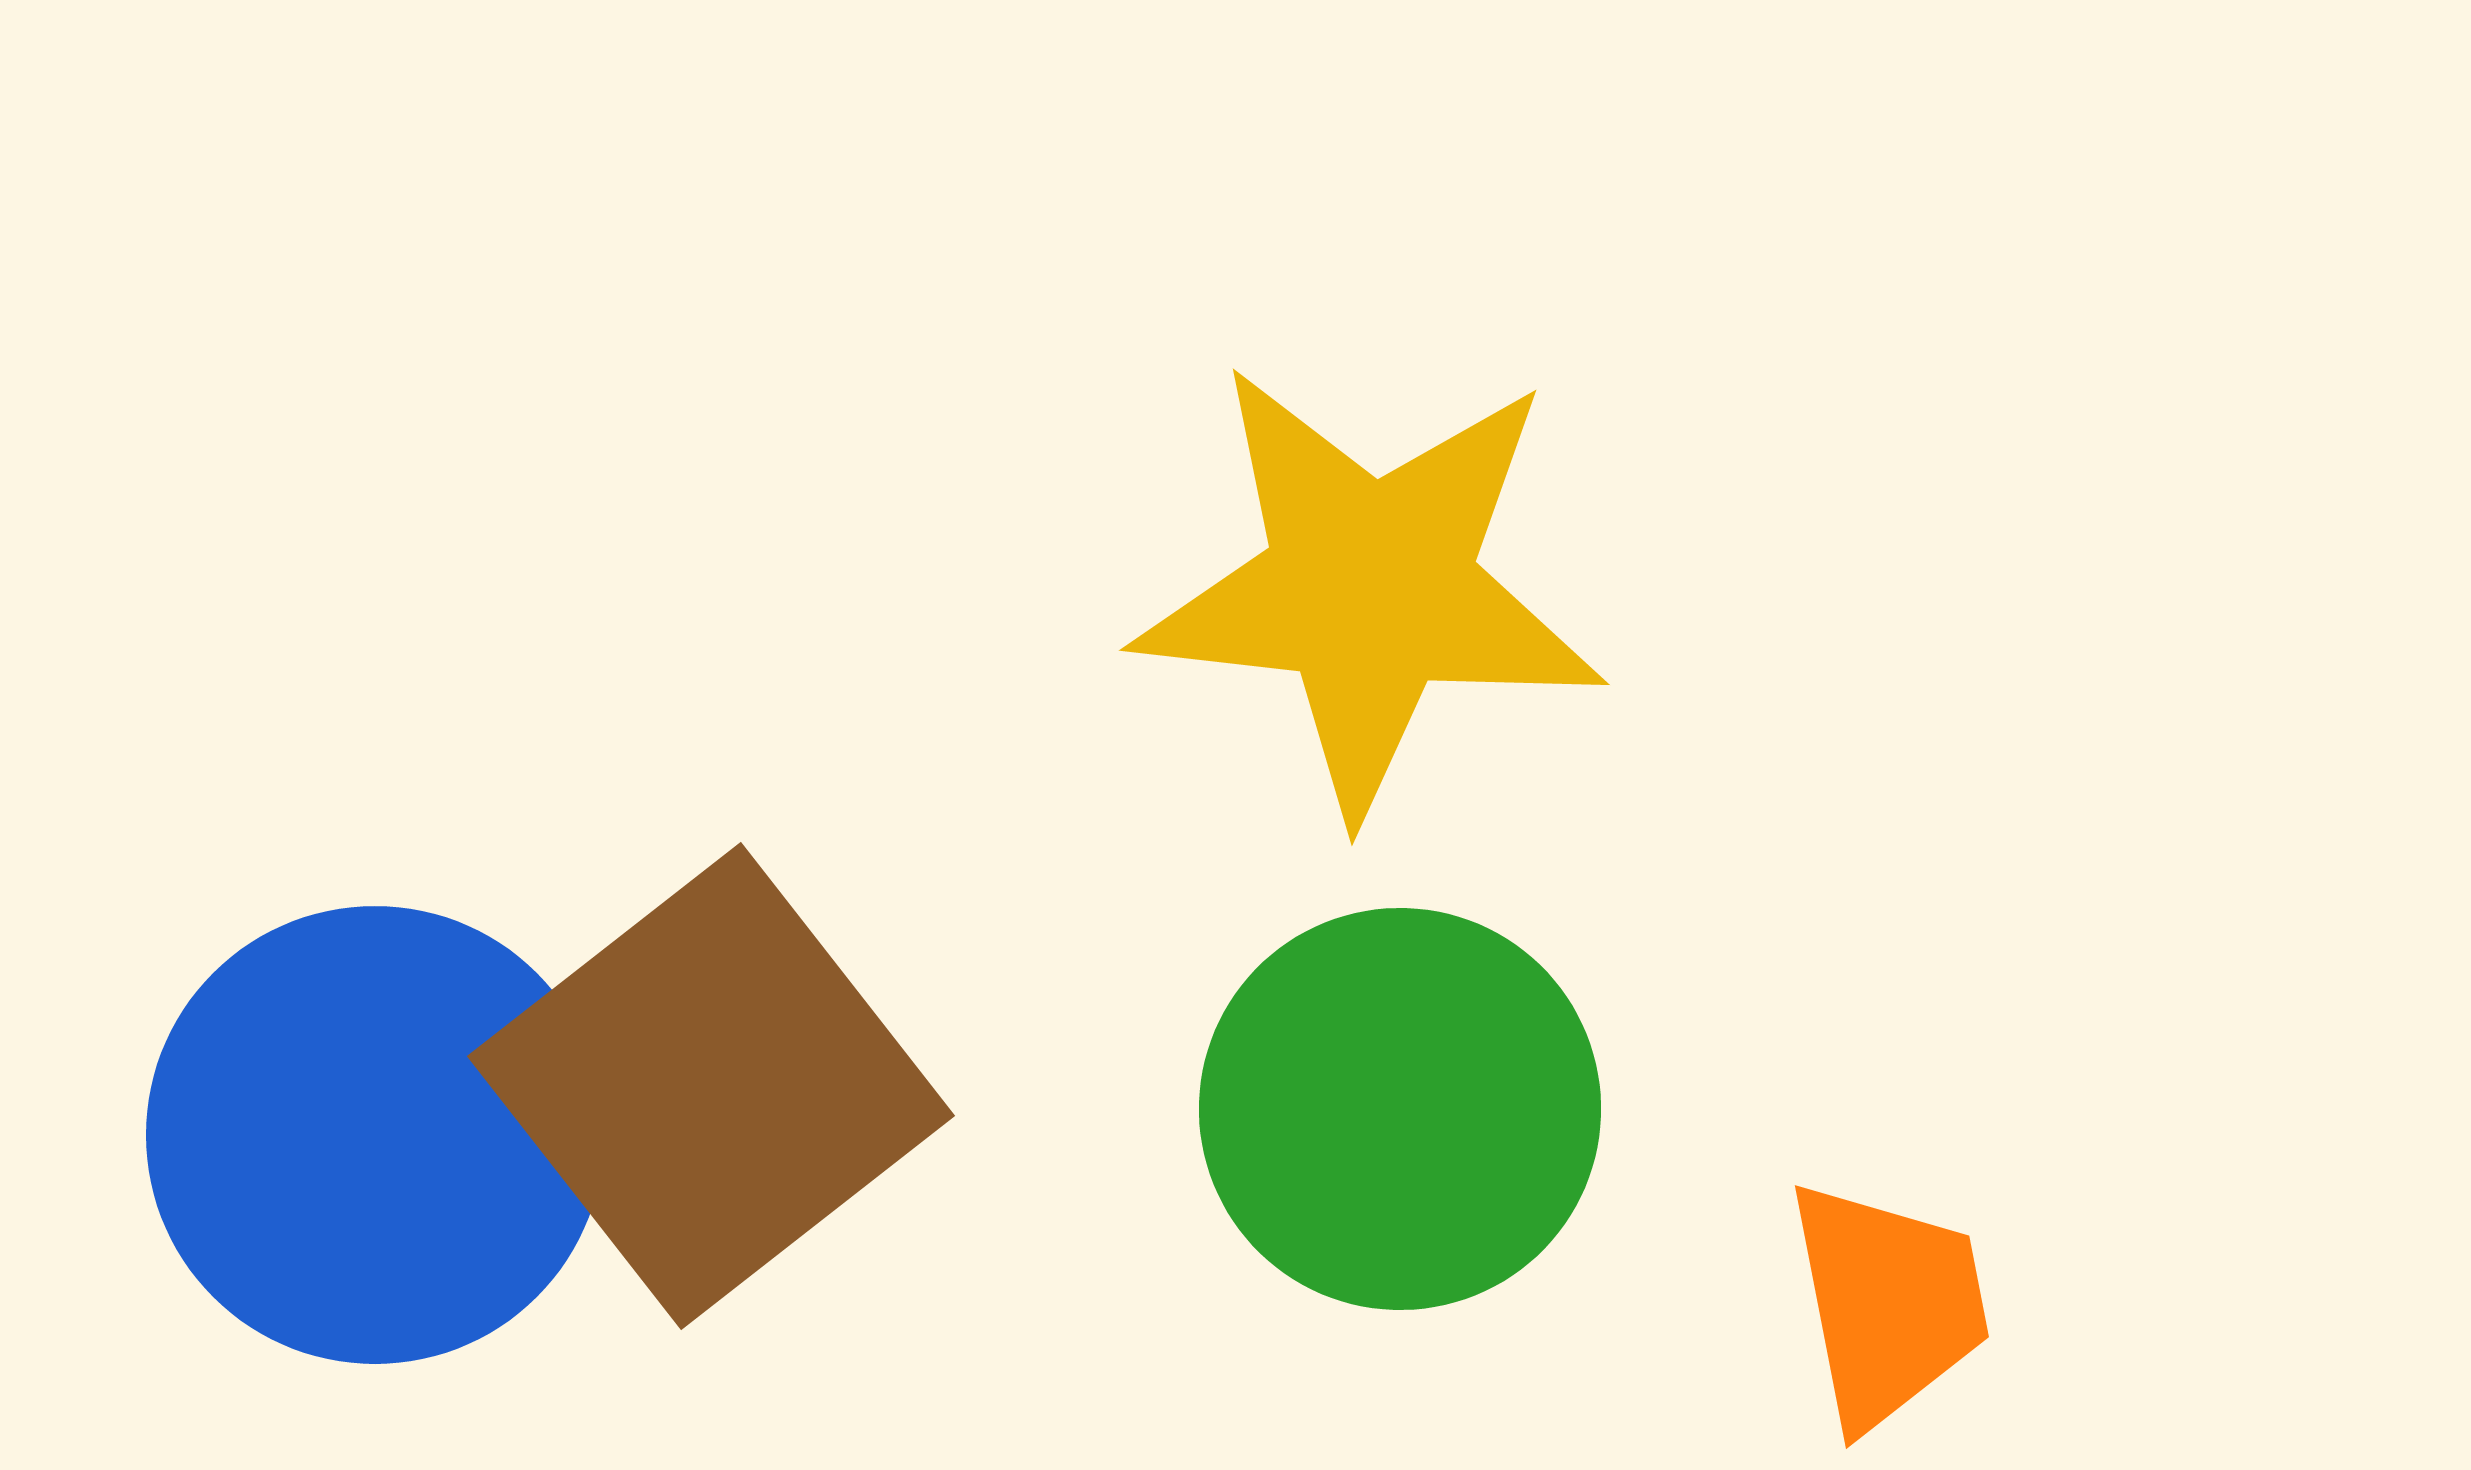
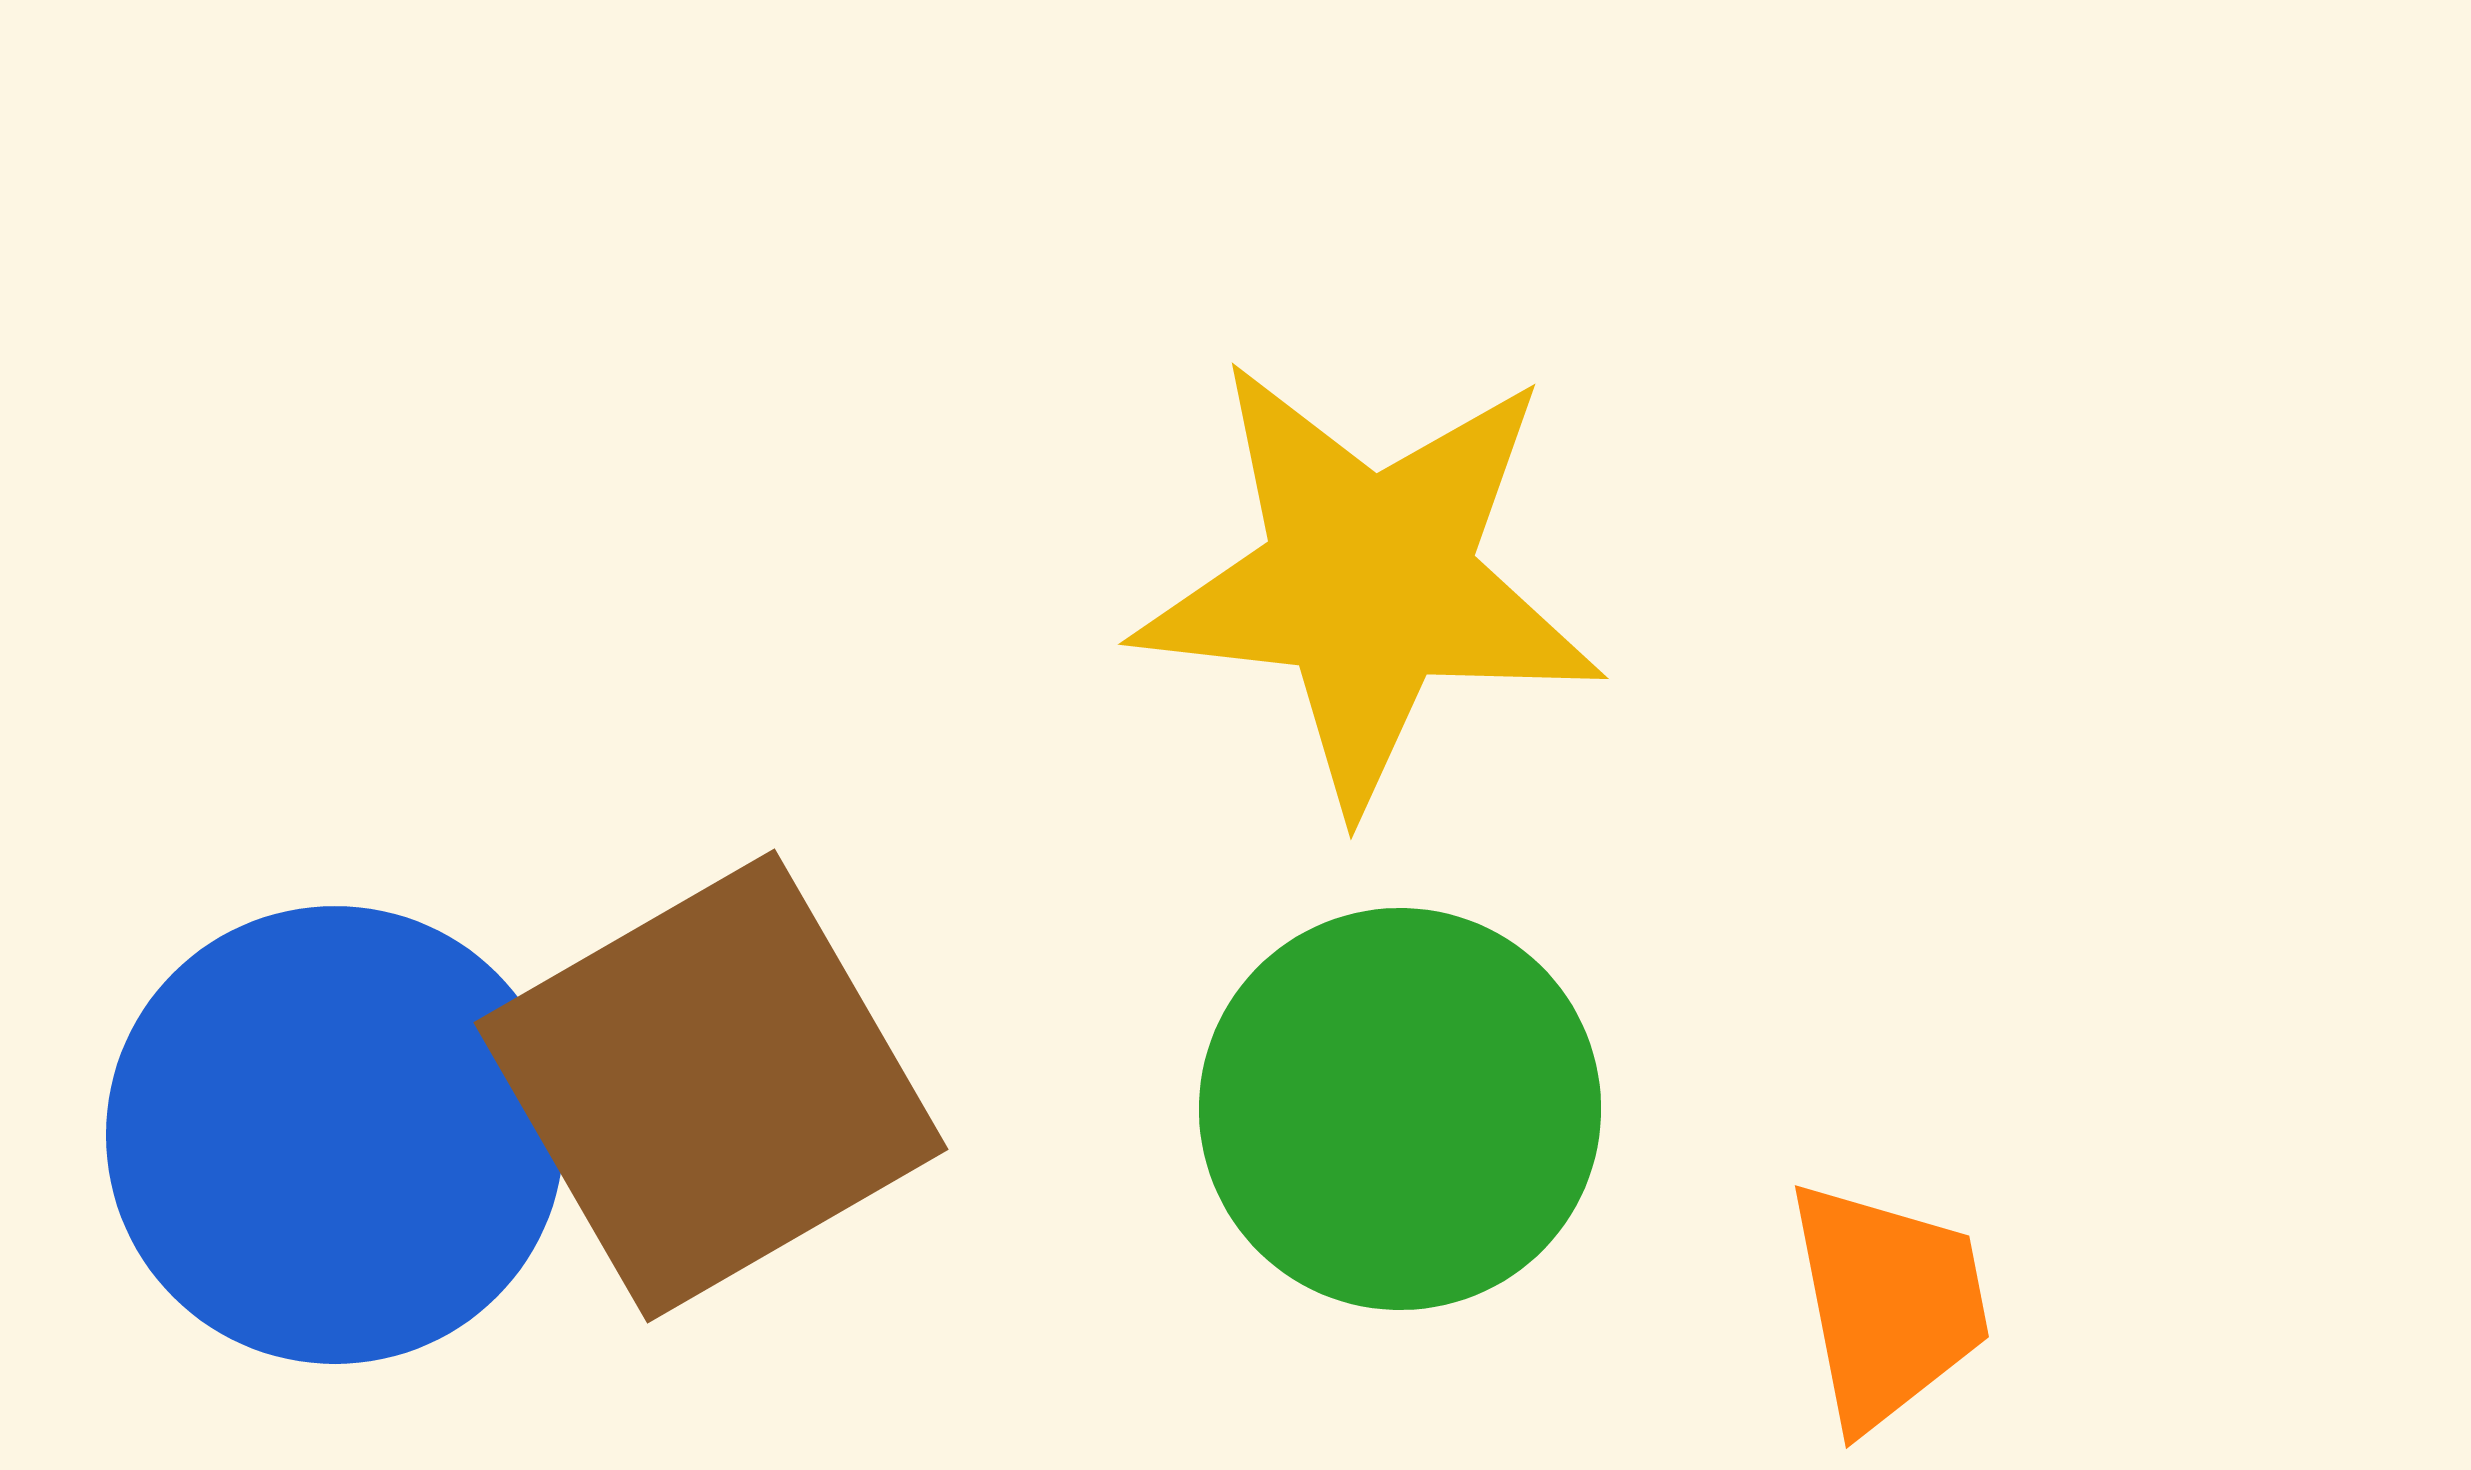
yellow star: moved 1 px left, 6 px up
brown square: rotated 8 degrees clockwise
blue circle: moved 40 px left
